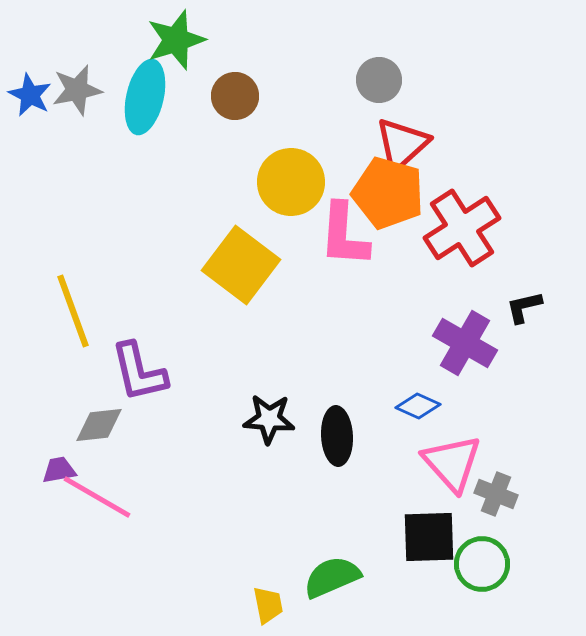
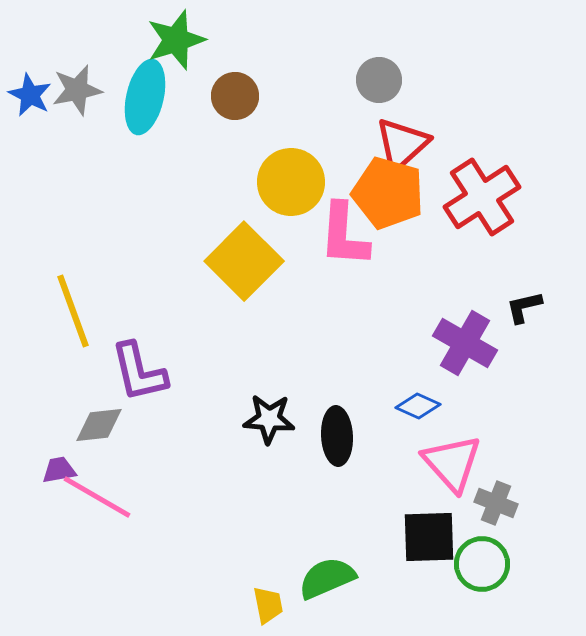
red cross: moved 20 px right, 31 px up
yellow square: moved 3 px right, 4 px up; rotated 8 degrees clockwise
gray cross: moved 9 px down
green semicircle: moved 5 px left, 1 px down
